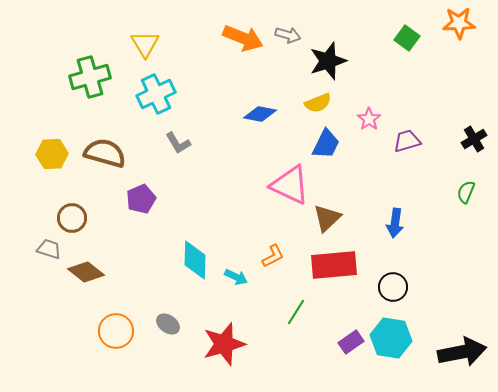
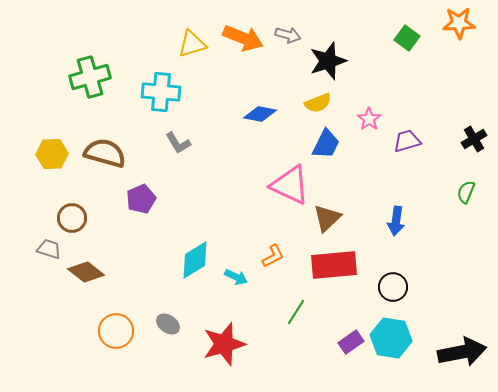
yellow triangle: moved 47 px right; rotated 44 degrees clockwise
cyan cross: moved 5 px right, 2 px up; rotated 30 degrees clockwise
blue arrow: moved 1 px right, 2 px up
cyan diamond: rotated 57 degrees clockwise
